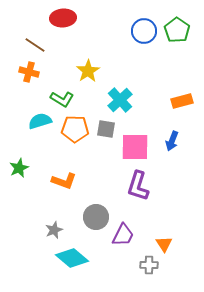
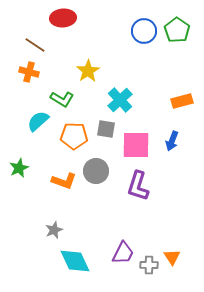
cyan semicircle: moved 2 px left; rotated 25 degrees counterclockwise
orange pentagon: moved 1 px left, 7 px down
pink square: moved 1 px right, 2 px up
gray circle: moved 46 px up
purple trapezoid: moved 18 px down
orange triangle: moved 8 px right, 13 px down
cyan diamond: moved 3 px right, 3 px down; rotated 24 degrees clockwise
